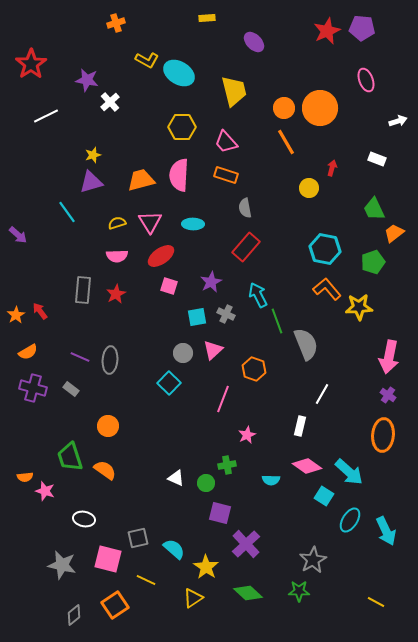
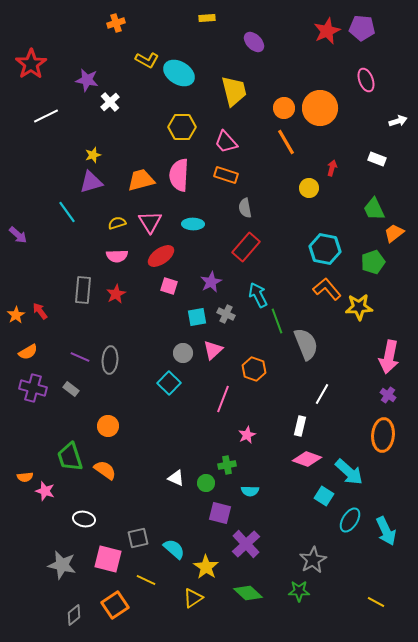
pink diamond at (307, 466): moved 7 px up; rotated 16 degrees counterclockwise
cyan semicircle at (271, 480): moved 21 px left, 11 px down
